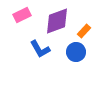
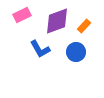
orange rectangle: moved 5 px up
